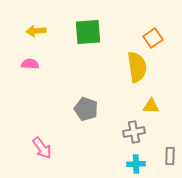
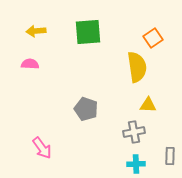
yellow triangle: moved 3 px left, 1 px up
